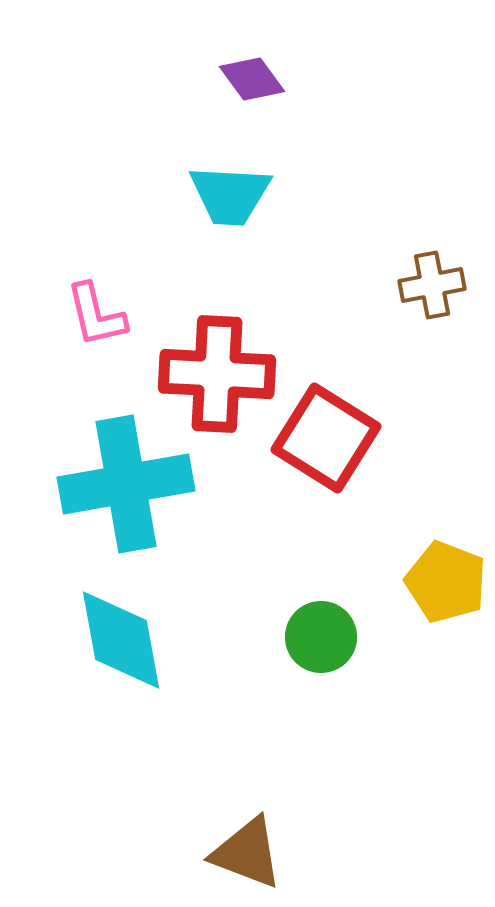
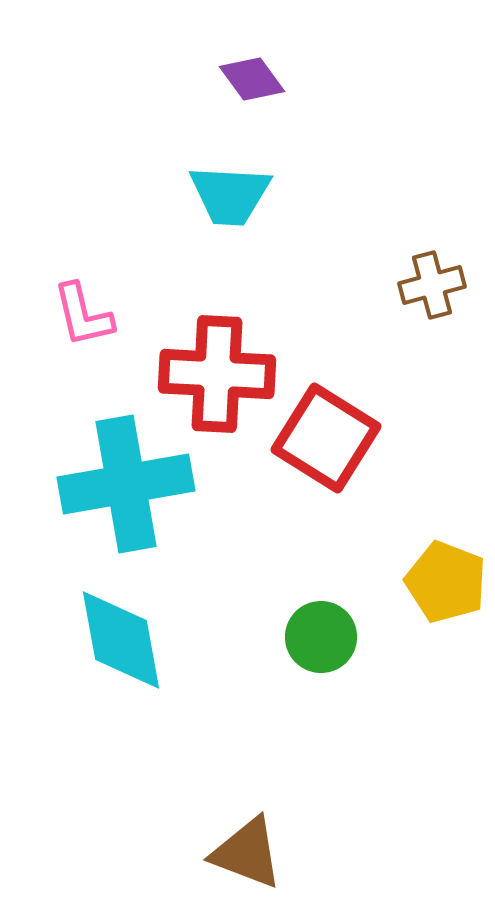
brown cross: rotated 4 degrees counterclockwise
pink L-shape: moved 13 px left
